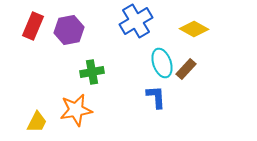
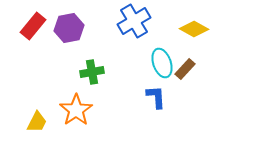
blue cross: moved 2 px left
red rectangle: rotated 16 degrees clockwise
purple hexagon: moved 2 px up
brown rectangle: moved 1 px left
orange star: rotated 24 degrees counterclockwise
